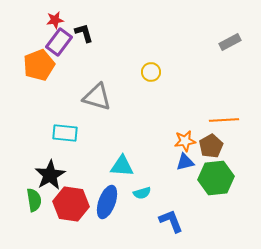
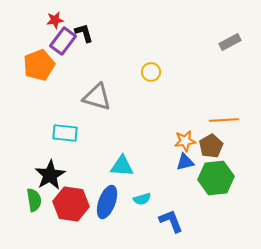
purple rectangle: moved 4 px right, 1 px up
cyan semicircle: moved 6 px down
